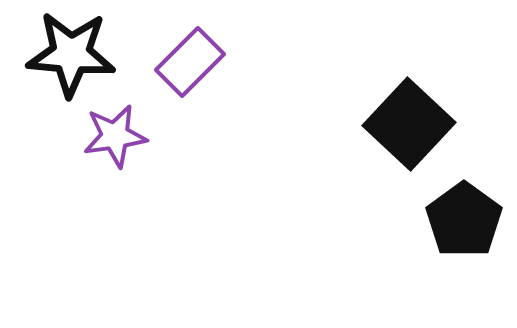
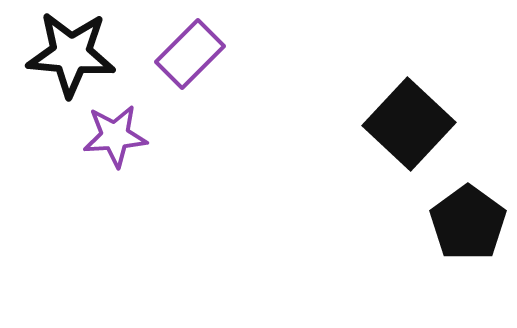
purple rectangle: moved 8 px up
purple star: rotated 4 degrees clockwise
black pentagon: moved 4 px right, 3 px down
